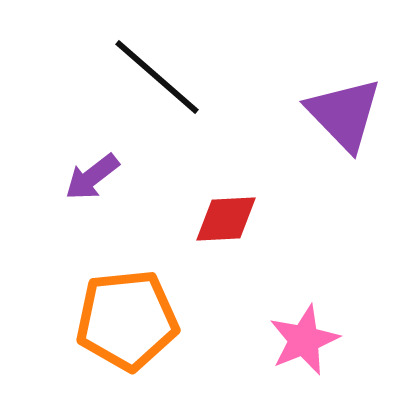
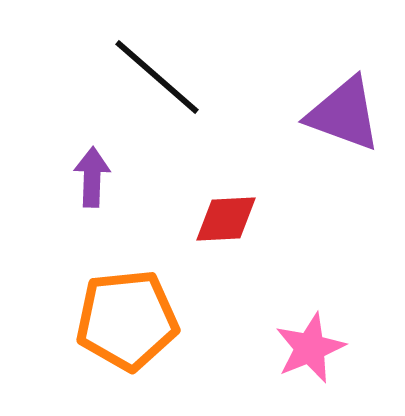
purple triangle: rotated 26 degrees counterclockwise
purple arrow: rotated 130 degrees clockwise
pink star: moved 6 px right, 8 px down
